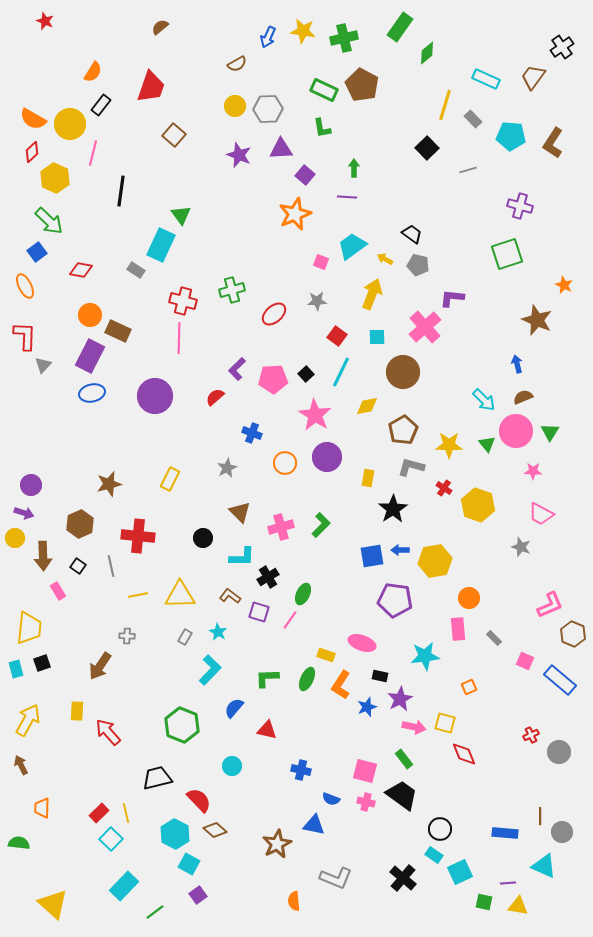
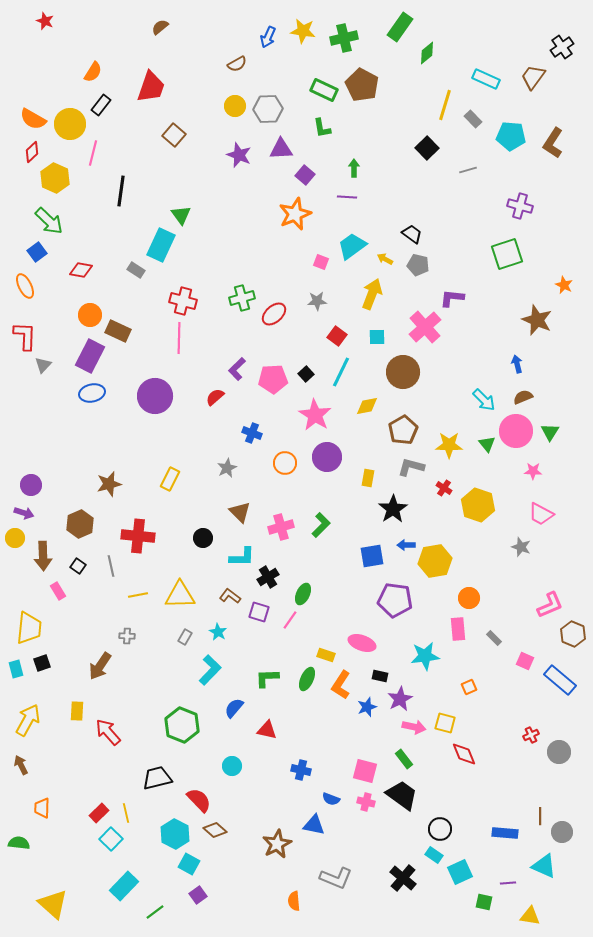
green cross at (232, 290): moved 10 px right, 8 px down
blue arrow at (400, 550): moved 6 px right, 5 px up
yellow triangle at (518, 906): moved 12 px right, 10 px down
